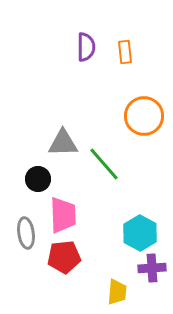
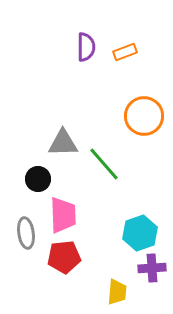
orange rectangle: rotated 75 degrees clockwise
cyan hexagon: rotated 12 degrees clockwise
